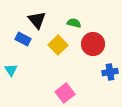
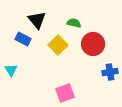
pink square: rotated 18 degrees clockwise
